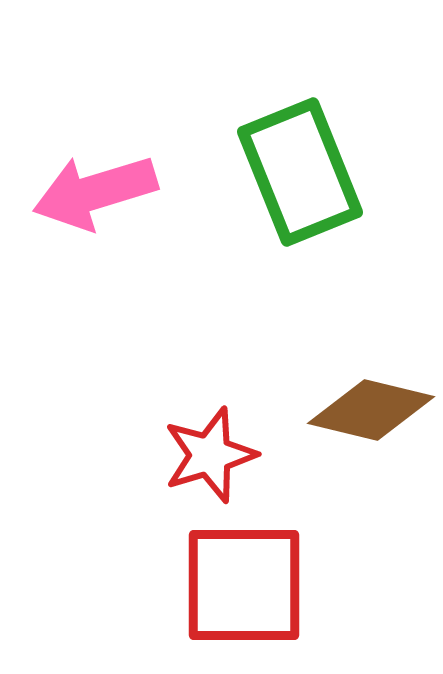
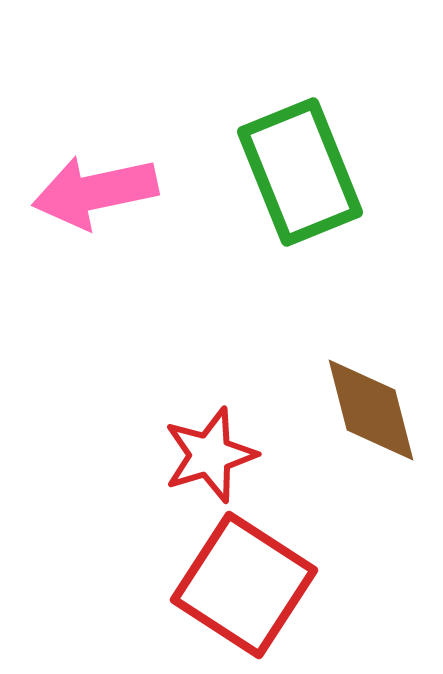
pink arrow: rotated 5 degrees clockwise
brown diamond: rotated 62 degrees clockwise
red square: rotated 33 degrees clockwise
